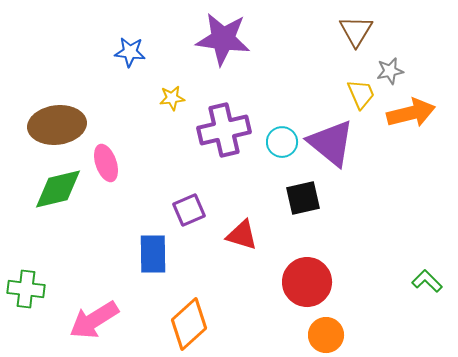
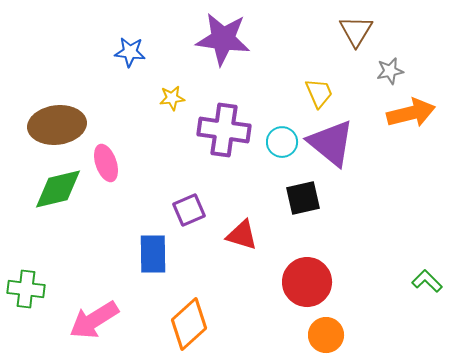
yellow trapezoid: moved 42 px left, 1 px up
purple cross: rotated 21 degrees clockwise
